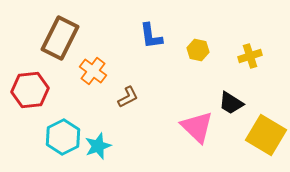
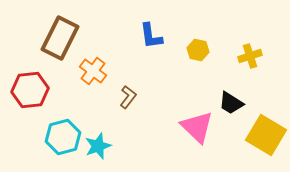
brown L-shape: rotated 25 degrees counterclockwise
cyan hexagon: rotated 12 degrees clockwise
